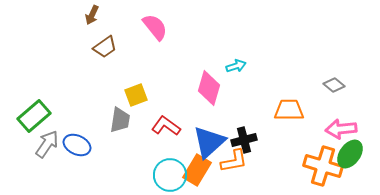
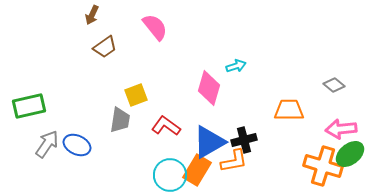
green rectangle: moved 5 px left, 10 px up; rotated 28 degrees clockwise
blue triangle: rotated 12 degrees clockwise
green ellipse: rotated 16 degrees clockwise
